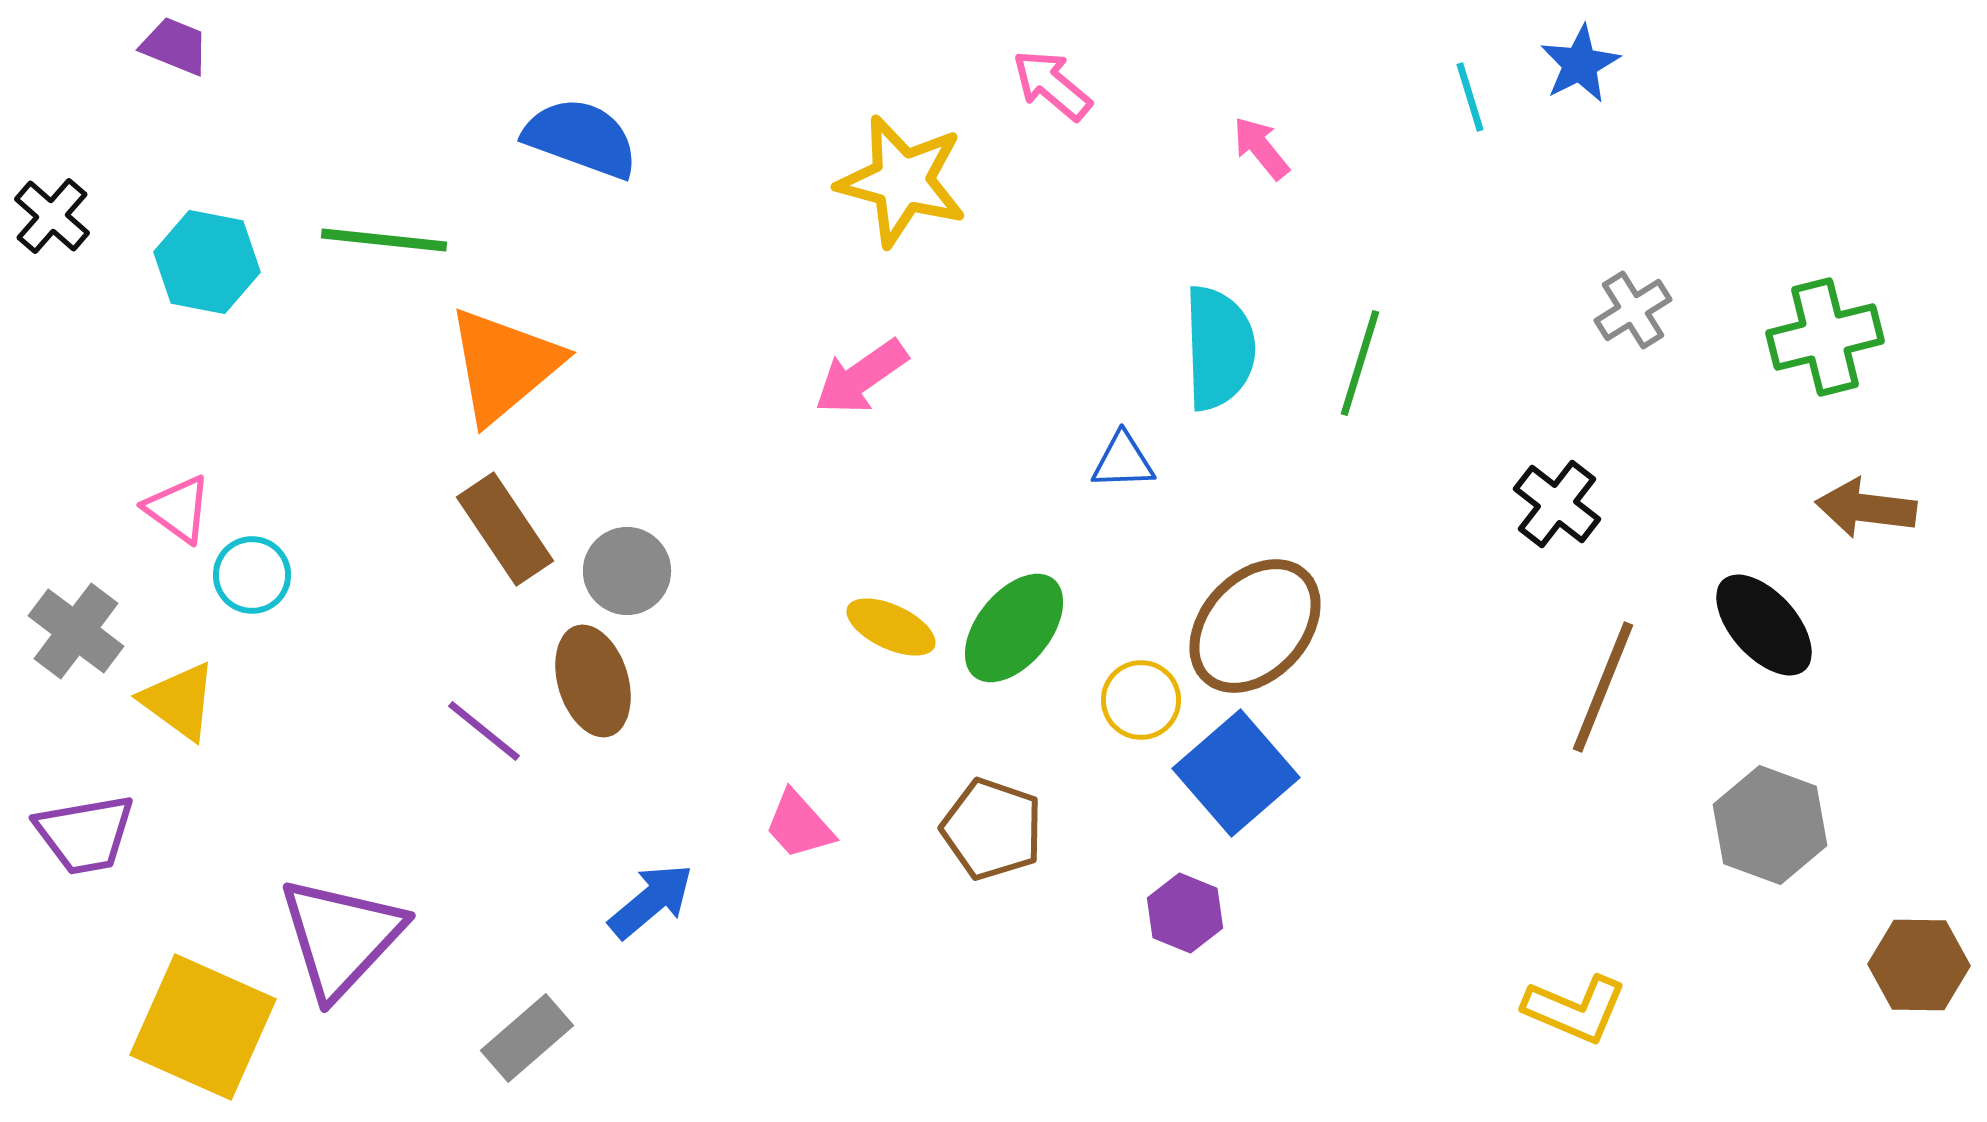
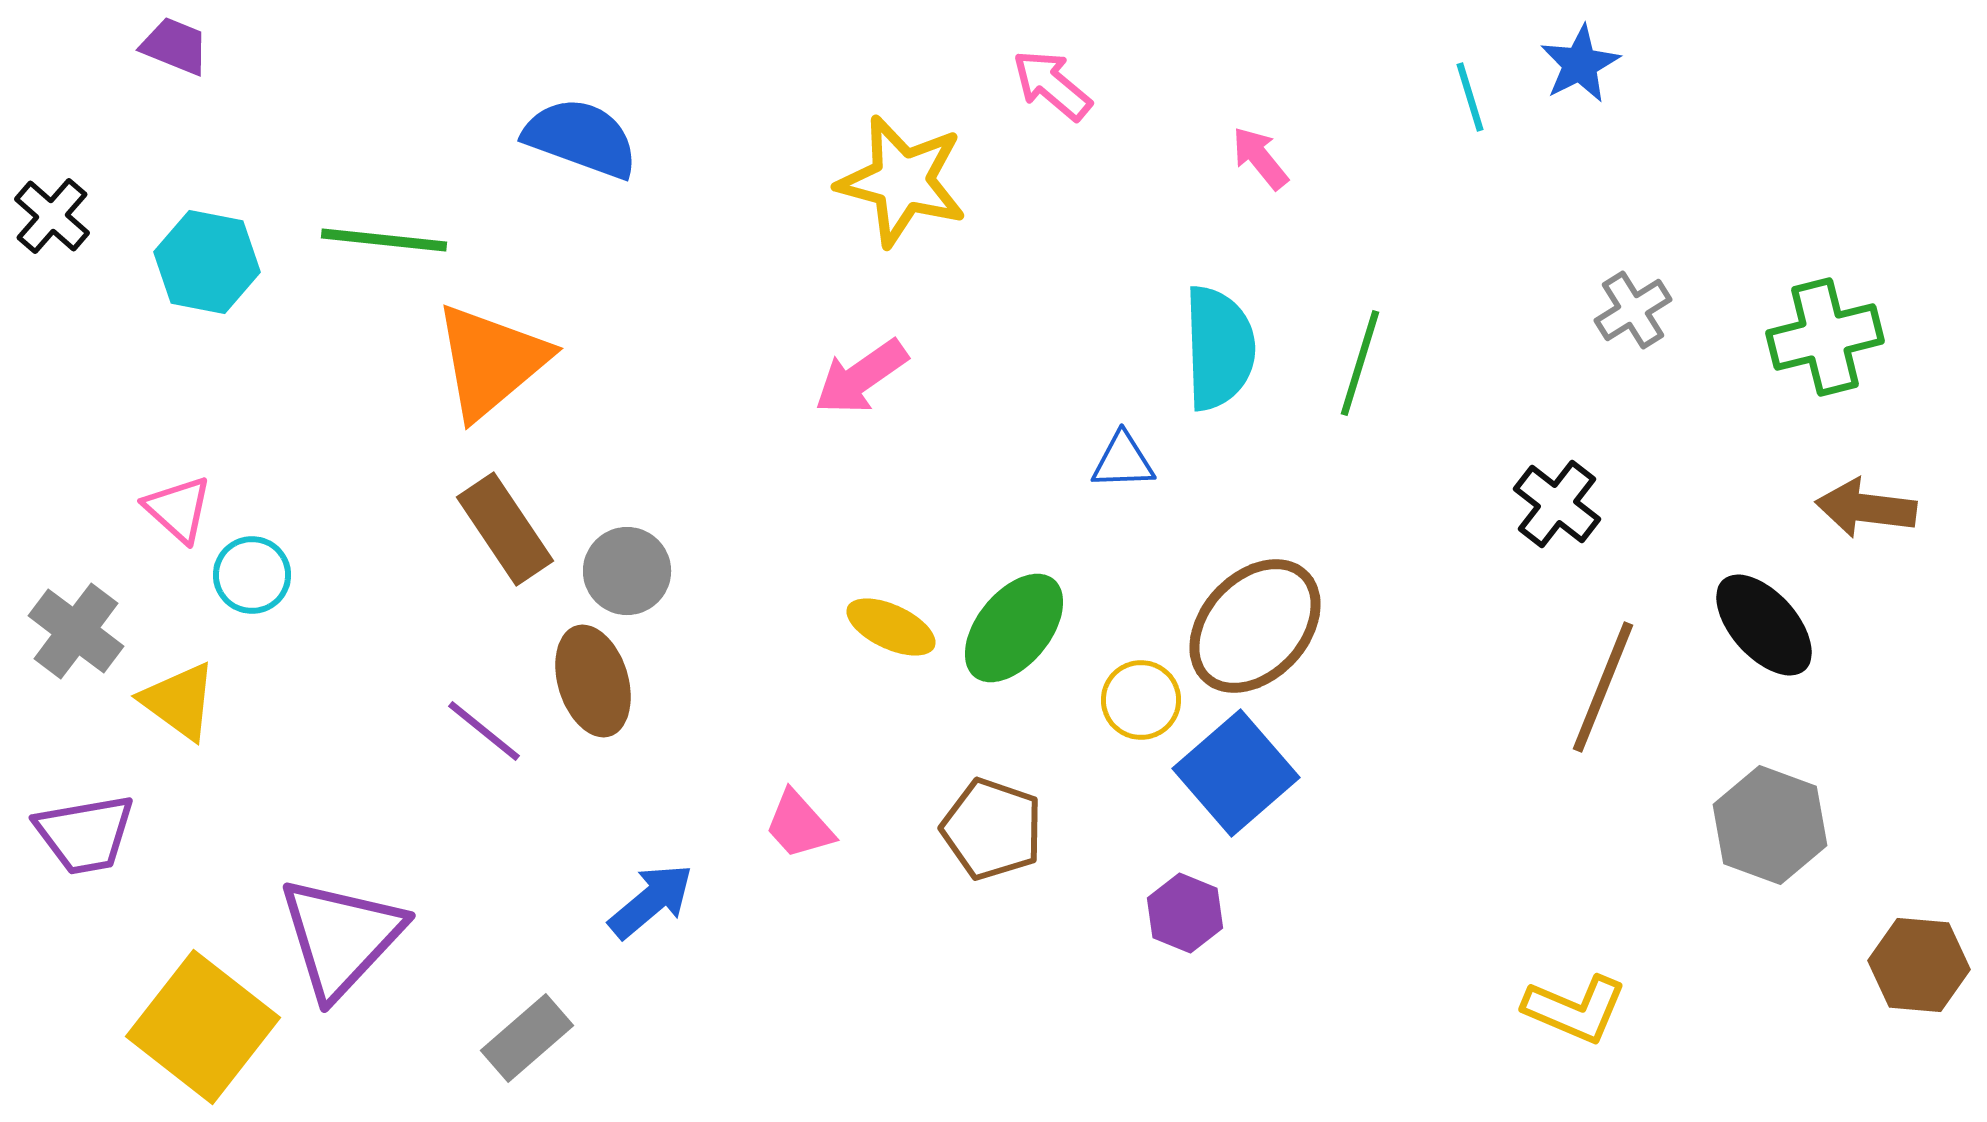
pink arrow at (1261, 148): moved 1 px left, 10 px down
orange triangle at (504, 365): moved 13 px left, 4 px up
pink triangle at (178, 509): rotated 6 degrees clockwise
brown hexagon at (1919, 965): rotated 4 degrees clockwise
yellow square at (203, 1027): rotated 14 degrees clockwise
